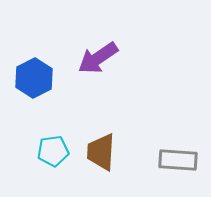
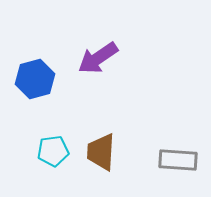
blue hexagon: moved 1 px right, 1 px down; rotated 12 degrees clockwise
